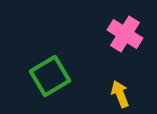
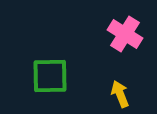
green square: rotated 30 degrees clockwise
